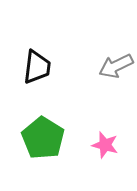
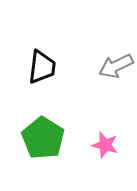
black trapezoid: moved 5 px right
